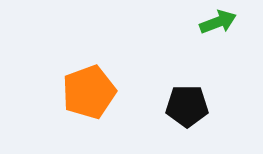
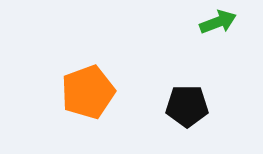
orange pentagon: moved 1 px left
